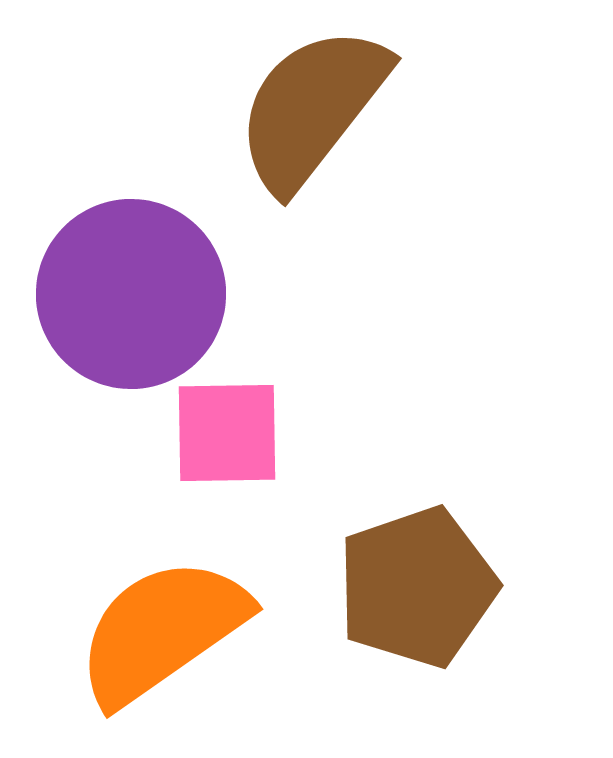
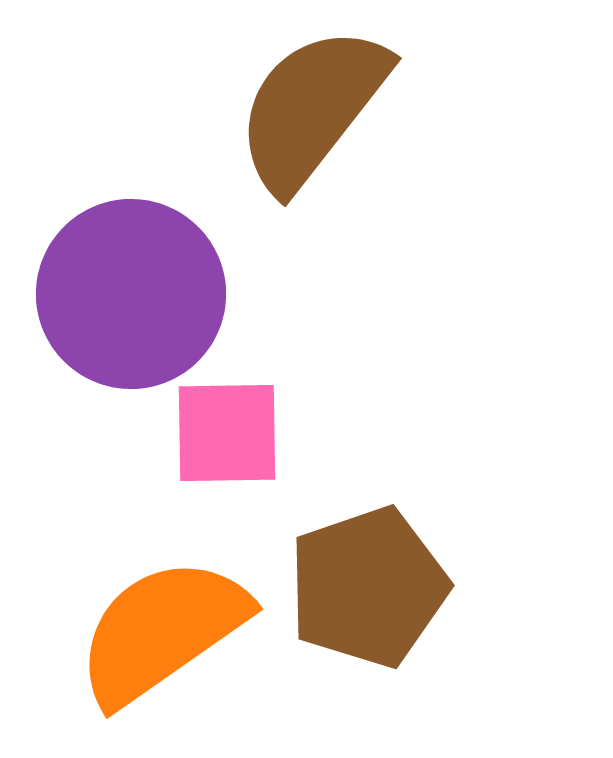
brown pentagon: moved 49 px left
